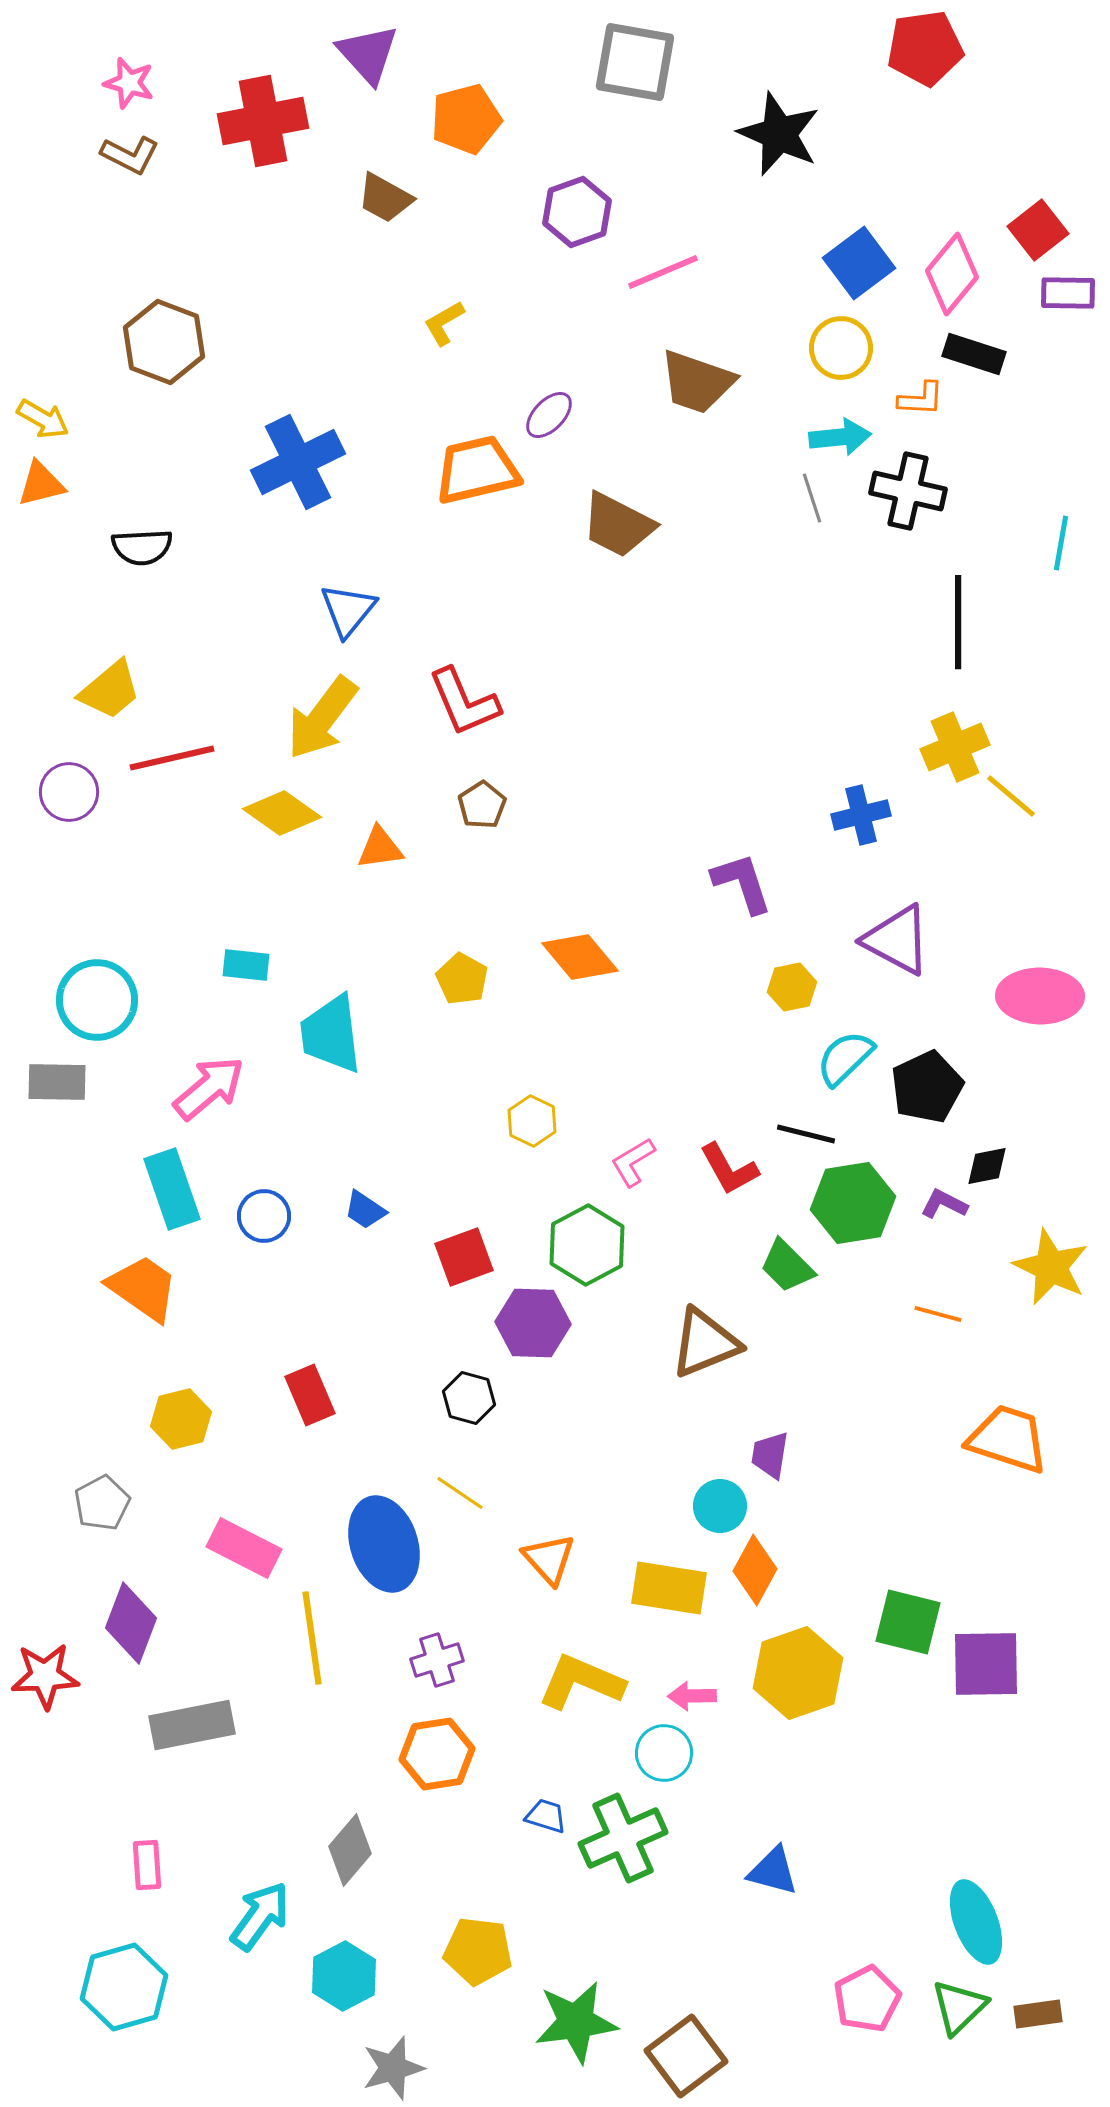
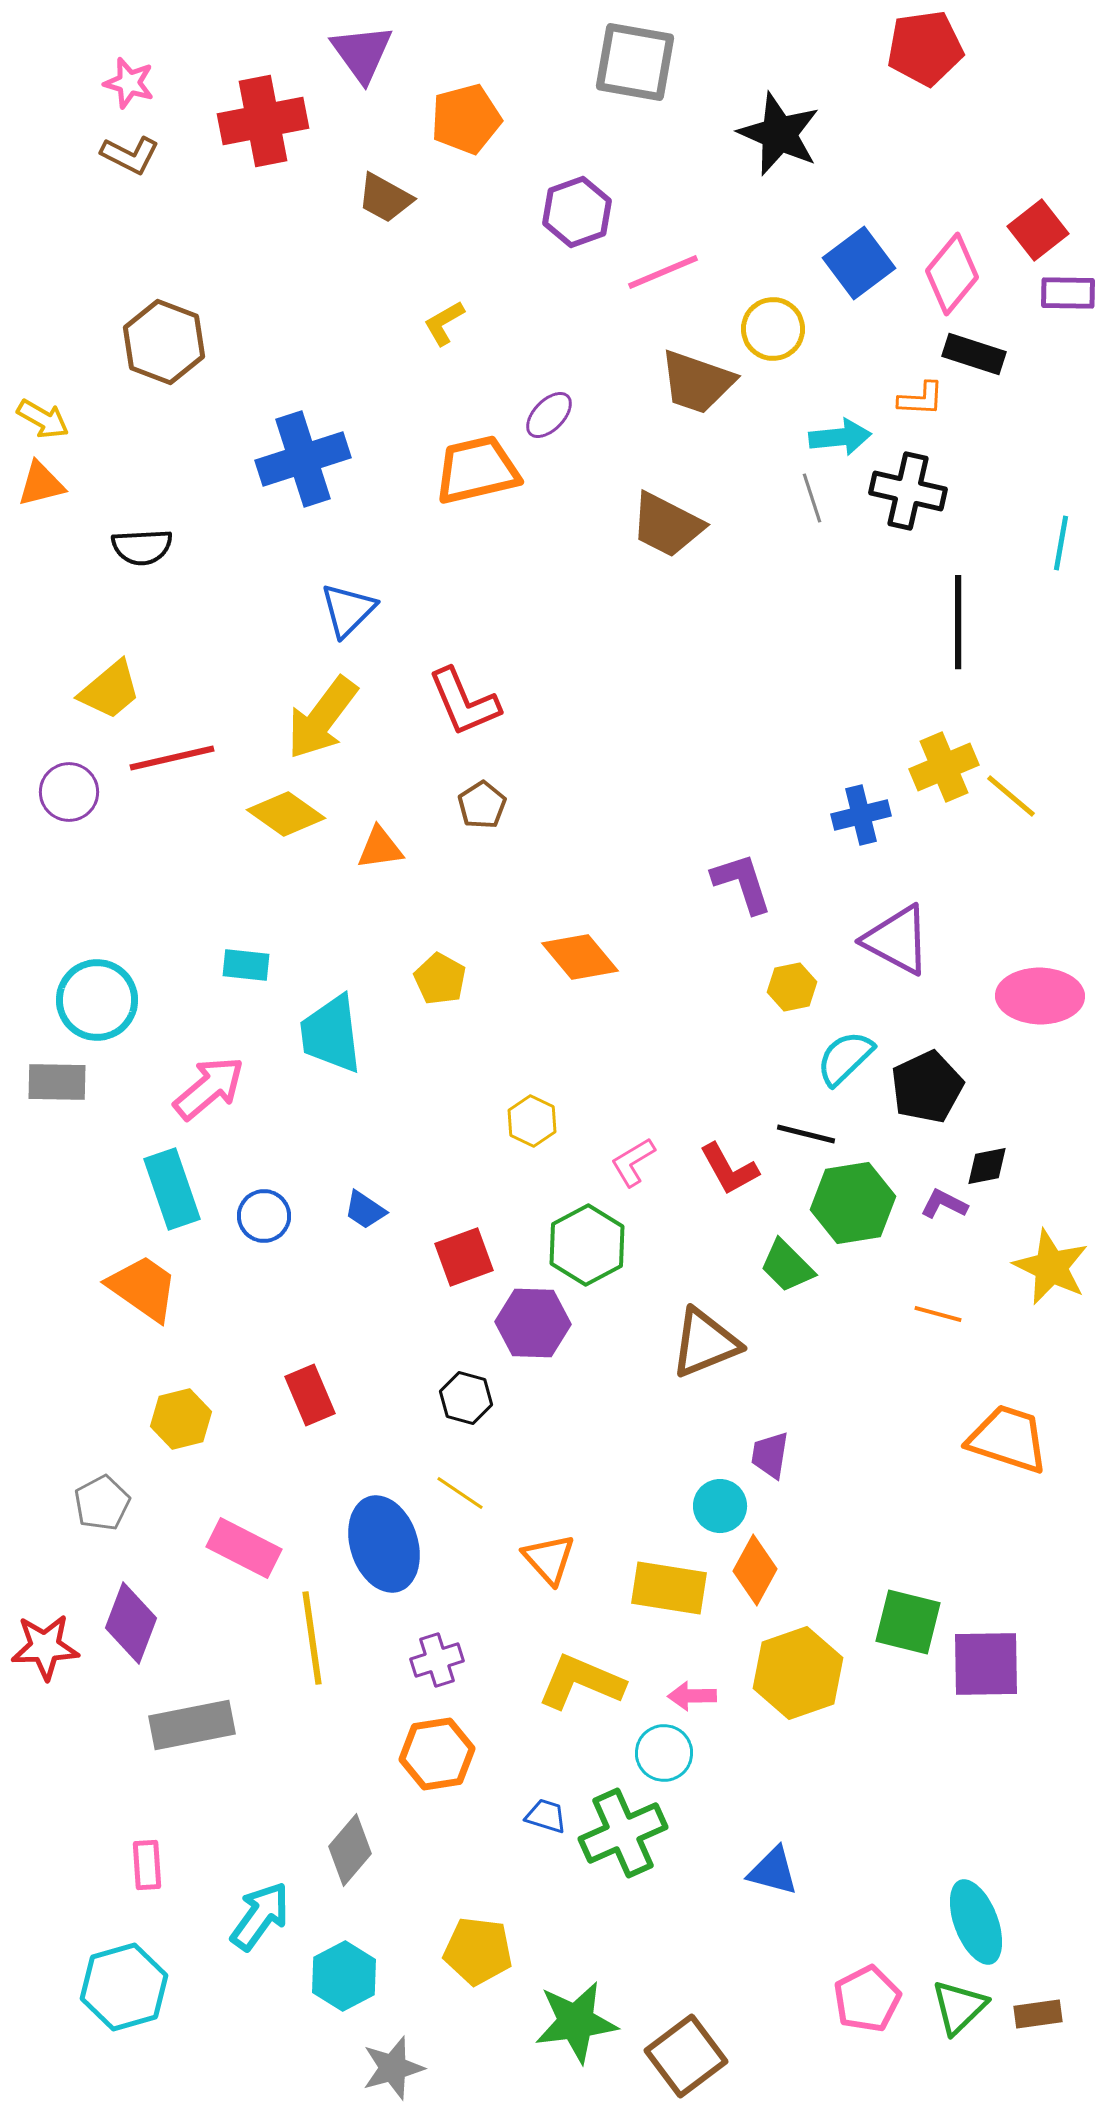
purple triangle at (368, 54): moved 6 px left, 1 px up; rotated 6 degrees clockwise
yellow circle at (841, 348): moved 68 px left, 19 px up
blue cross at (298, 462): moved 5 px right, 3 px up; rotated 8 degrees clockwise
brown trapezoid at (618, 525): moved 49 px right
blue triangle at (348, 610): rotated 6 degrees clockwise
yellow cross at (955, 747): moved 11 px left, 20 px down
yellow diamond at (282, 813): moved 4 px right, 1 px down
yellow pentagon at (462, 979): moved 22 px left
black hexagon at (469, 1398): moved 3 px left
red star at (45, 1676): moved 29 px up
green cross at (623, 1838): moved 5 px up
